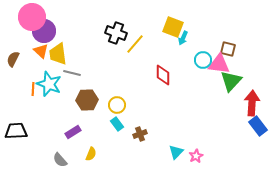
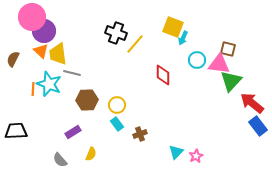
cyan circle: moved 6 px left
red arrow: rotated 55 degrees counterclockwise
